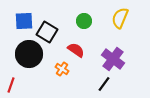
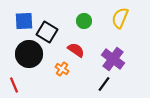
red line: moved 3 px right; rotated 42 degrees counterclockwise
